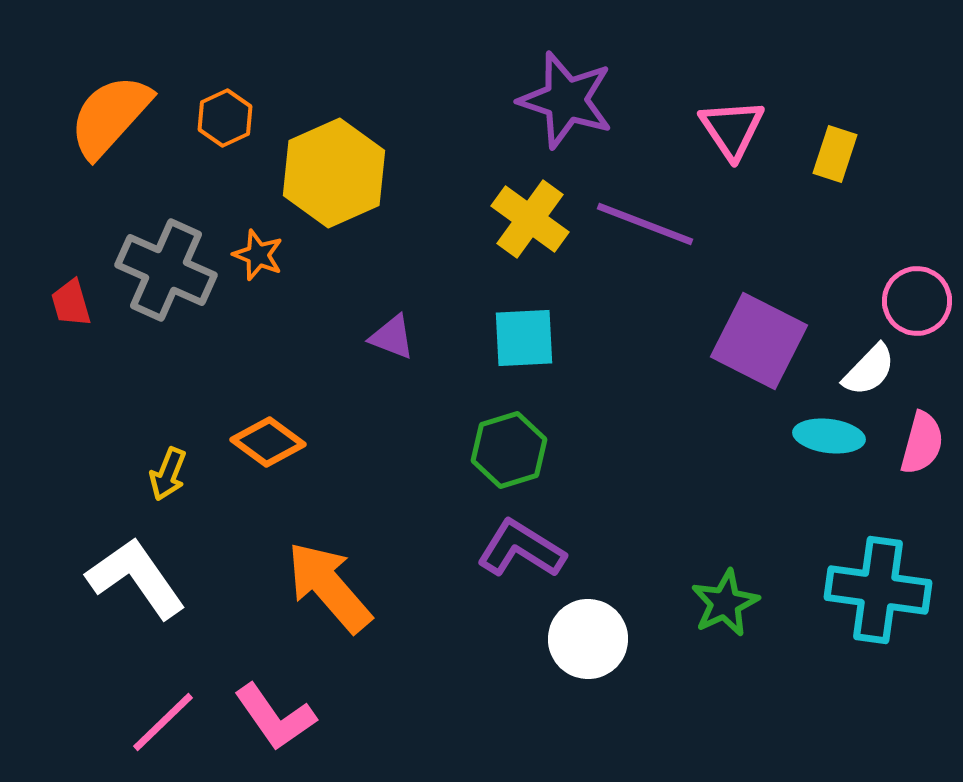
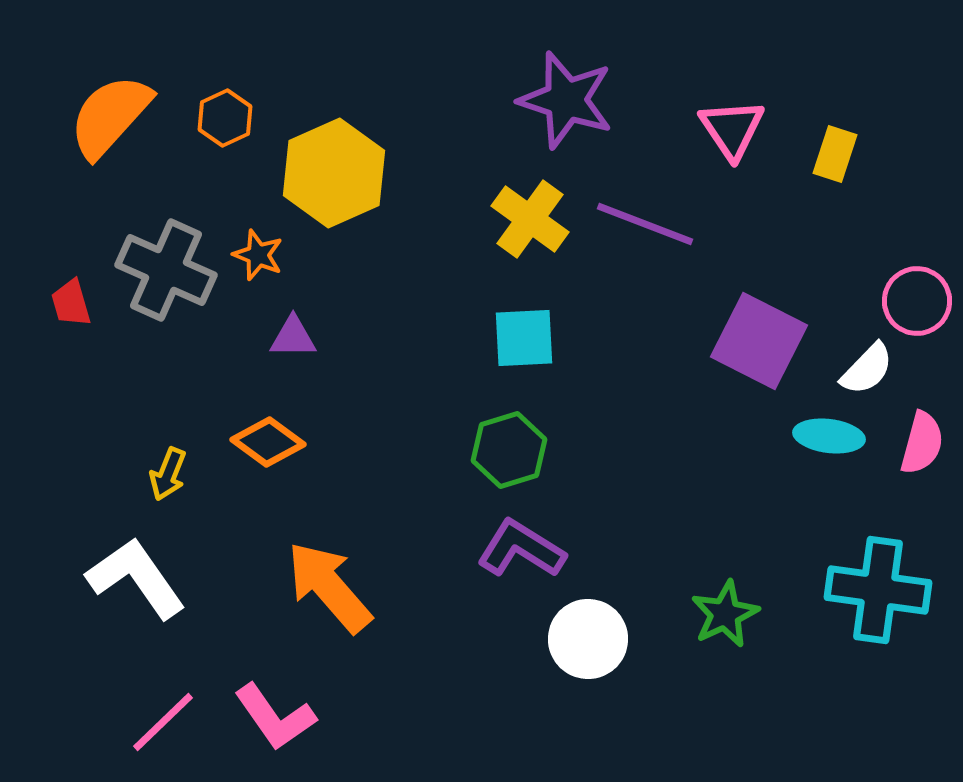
purple triangle: moved 99 px left; rotated 21 degrees counterclockwise
white semicircle: moved 2 px left, 1 px up
green star: moved 11 px down
